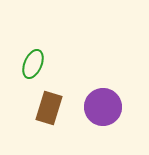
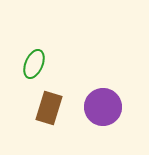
green ellipse: moved 1 px right
